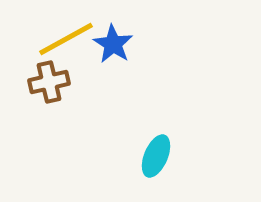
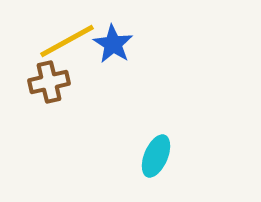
yellow line: moved 1 px right, 2 px down
